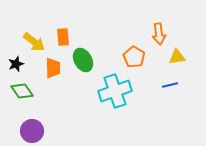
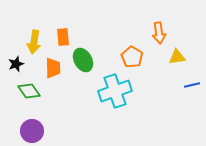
orange arrow: moved 1 px up
yellow arrow: rotated 60 degrees clockwise
orange pentagon: moved 2 px left
blue line: moved 22 px right
green diamond: moved 7 px right
